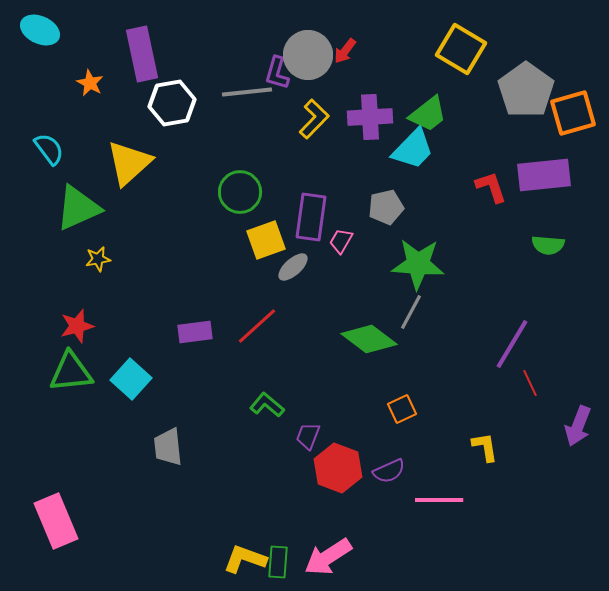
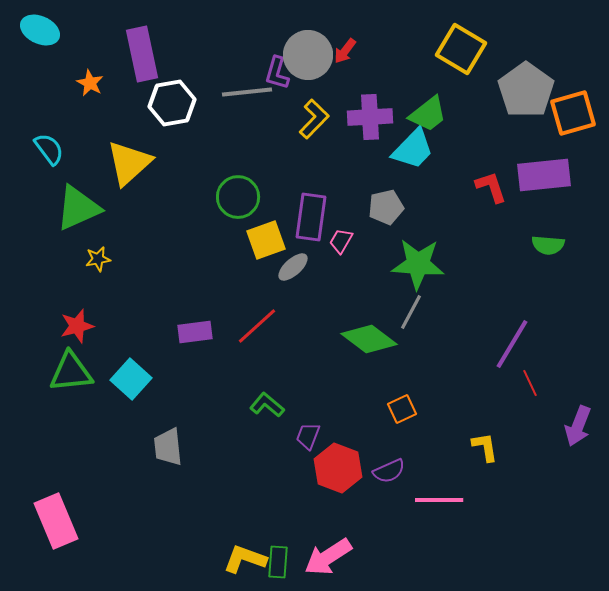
green circle at (240, 192): moved 2 px left, 5 px down
